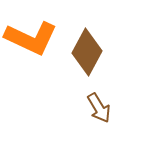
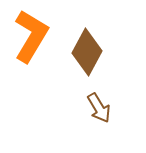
orange L-shape: moved 2 px up; rotated 84 degrees counterclockwise
